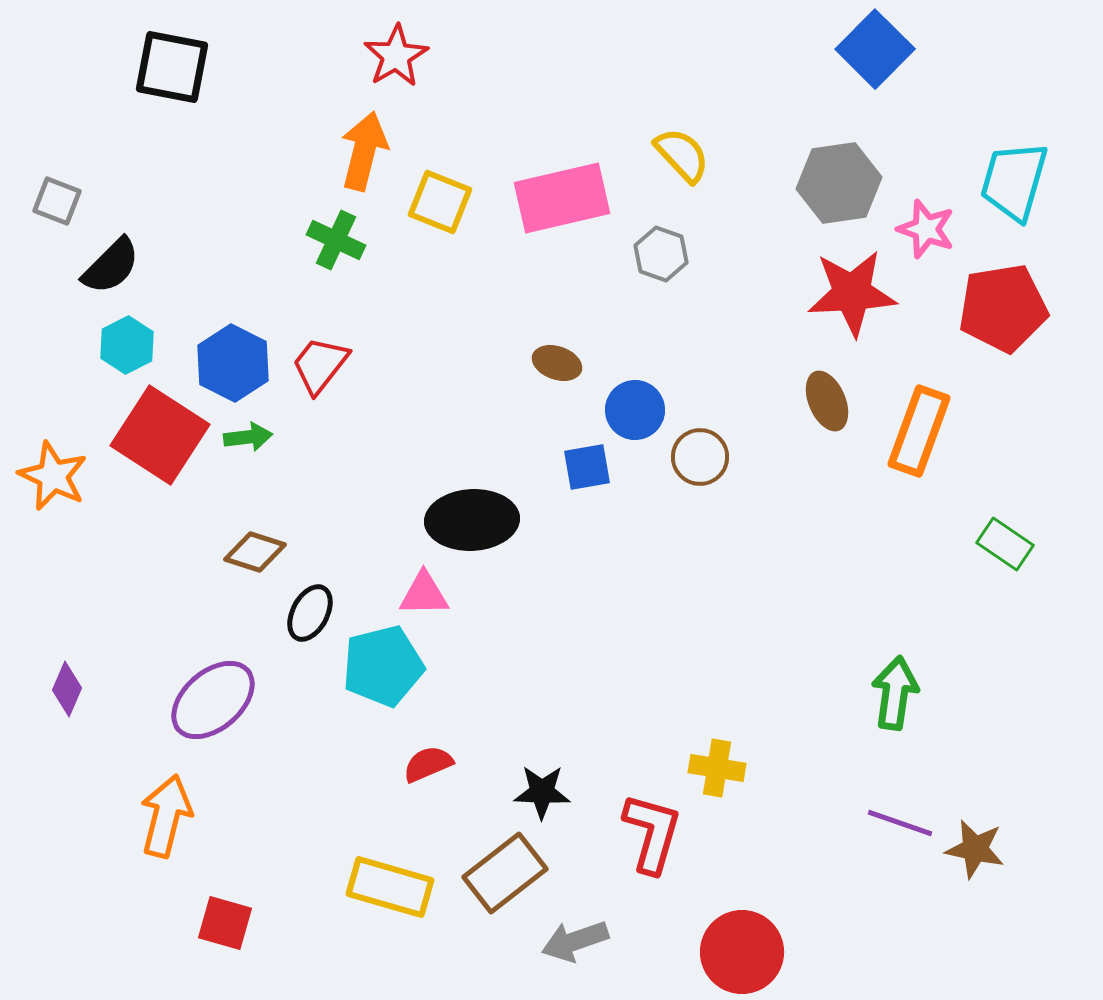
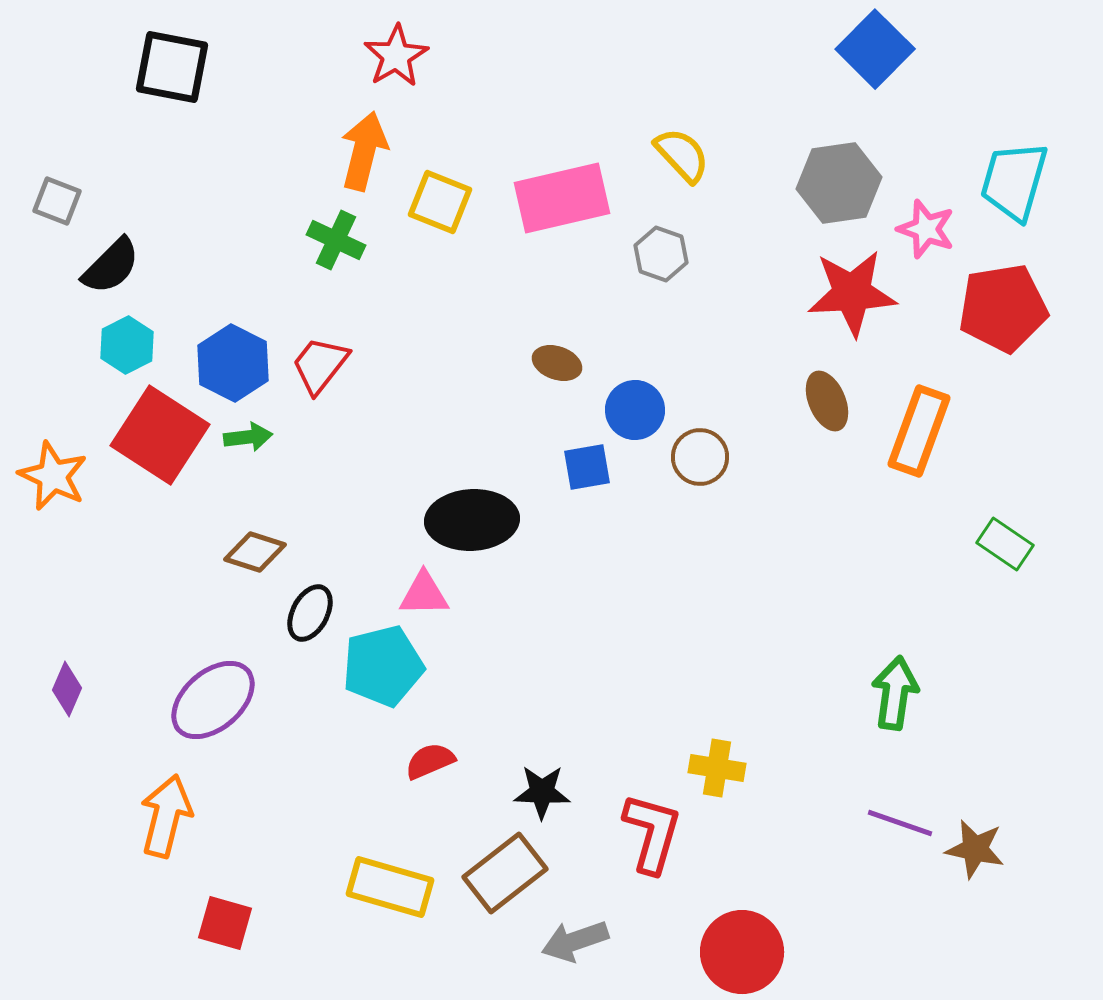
red semicircle at (428, 764): moved 2 px right, 3 px up
